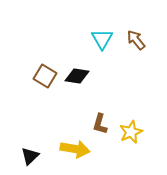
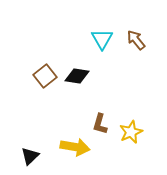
brown square: rotated 20 degrees clockwise
yellow arrow: moved 2 px up
